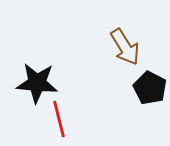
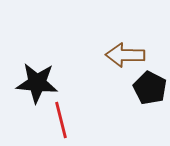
brown arrow: moved 8 px down; rotated 123 degrees clockwise
red line: moved 2 px right, 1 px down
